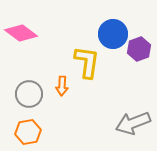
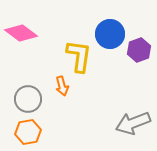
blue circle: moved 3 px left
purple hexagon: moved 1 px down
yellow L-shape: moved 8 px left, 6 px up
orange arrow: rotated 18 degrees counterclockwise
gray circle: moved 1 px left, 5 px down
